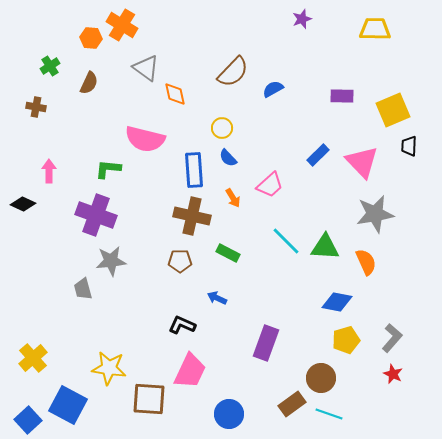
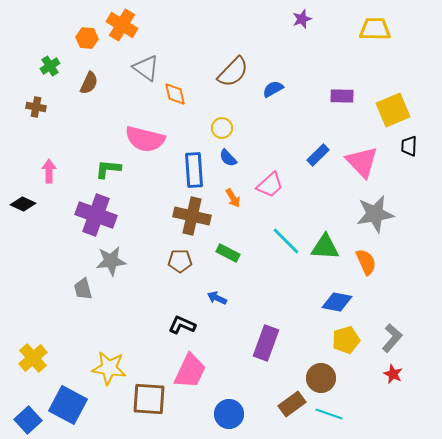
orange hexagon at (91, 38): moved 4 px left
